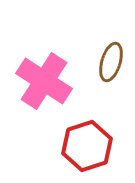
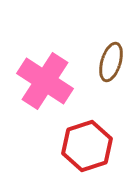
pink cross: moved 1 px right
